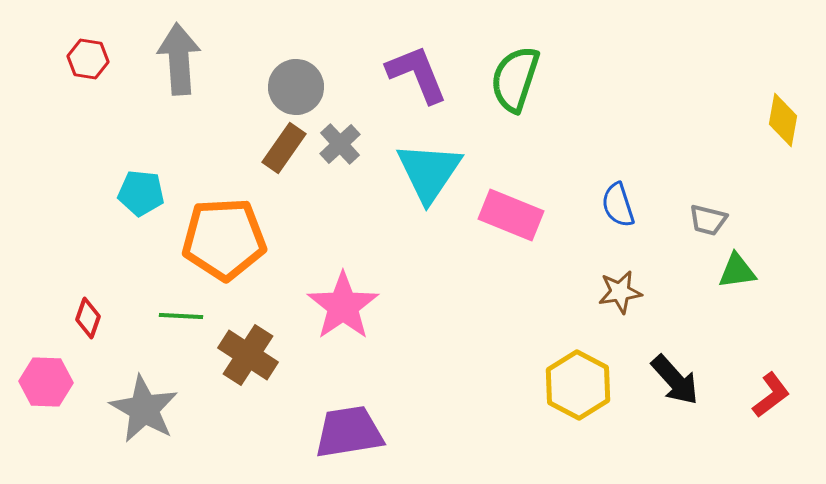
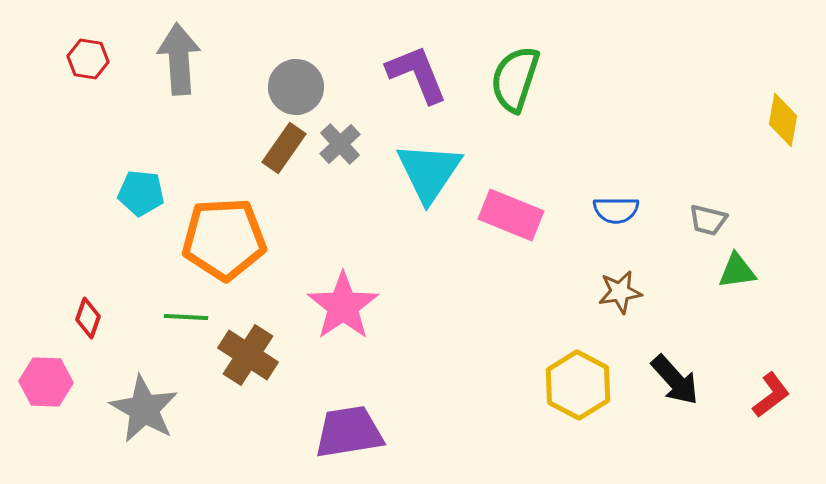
blue semicircle: moved 2 px left, 5 px down; rotated 72 degrees counterclockwise
green line: moved 5 px right, 1 px down
